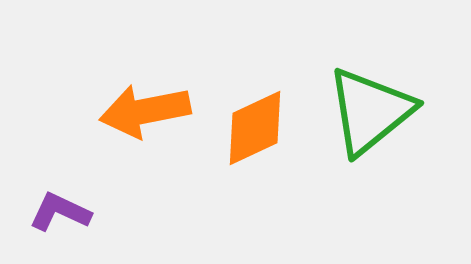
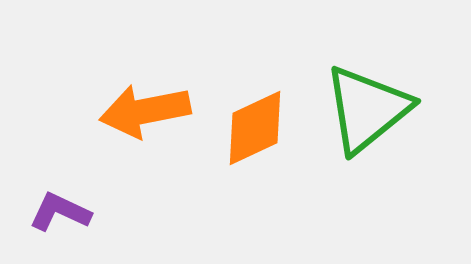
green triangle: moved 3 px left, 2 px up
